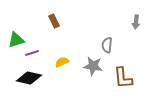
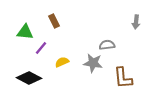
green triangle: moved 9 px right, 8 px up; rotated 24 degrees clockwise
gray semicircle: rotated 77 degrees clockwise
purple line: moved 9 px right, 5 px up; rotated 32 degrees counterclockwise
gray star: moved 3 px up
black diamond: rotated 15 degrees clockwise
